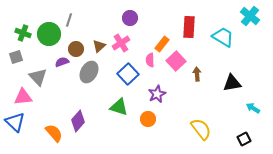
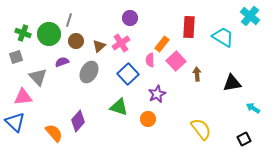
brown circle: moved 8 px up
